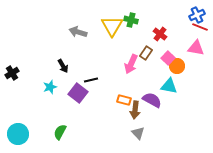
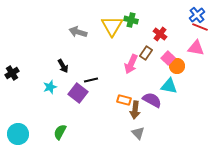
blue cross: rotated 14 degrees counterclockwise
